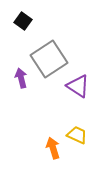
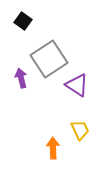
purple triangle: moved 1 px left, 1 px up
yellow trapezoid: moved 3 px right, 5 px up; rotated 40 degrees clockwise
orange arrow: rotated 15 degrees clockwise
